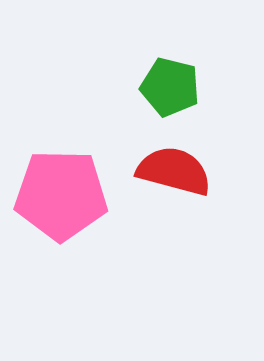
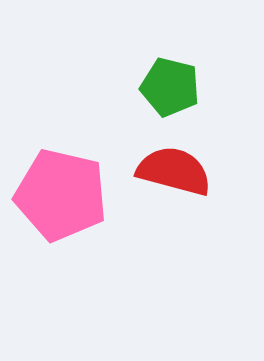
pink pentagon: rotated 12 degrees clockwise
